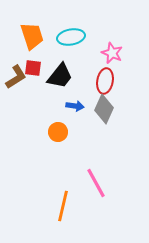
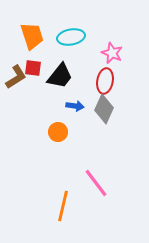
pink line: rotated 8 degrees counterclockwise
